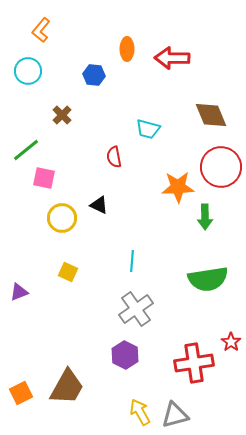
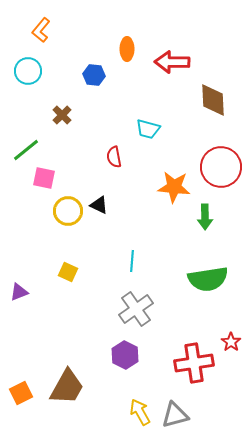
red arrow: moved 4 px down
brown diamond: moved 2 px right, 15 px up; rotated 20 degrees clockwise
orange star: moved 4 px left; rotated 8 degrees clockwise
yellow circle: moved 6 px right, 7 px up
